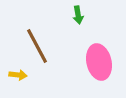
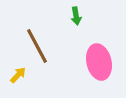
green arrow: moved 2 px left, 1 px down
yellow arrow: rotated 54 degrees counterclockwise
